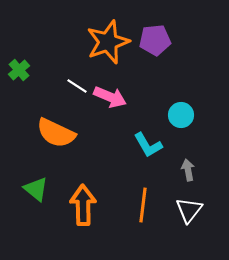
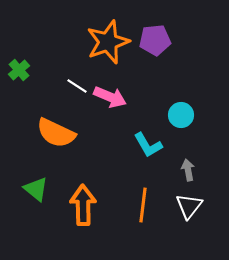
white triangle: moved 4 px up
